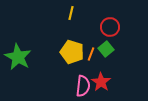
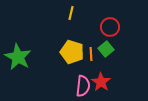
orange line: rotated 24 degrees counterclockwise
